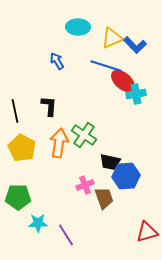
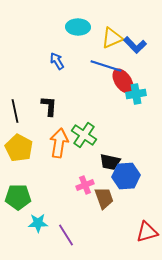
red ellipse: rotated 15 degrees clockwise
yellow pentagon: moved 3 px left
